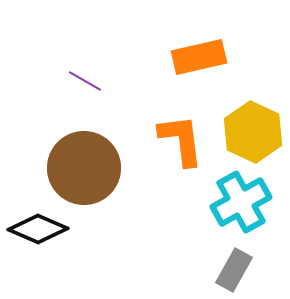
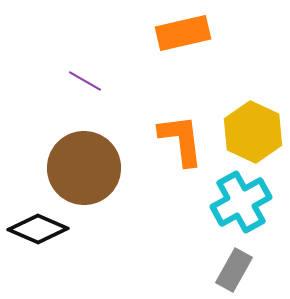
orange rectangle: moved 16 px left, 24 px up
